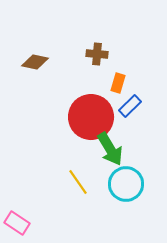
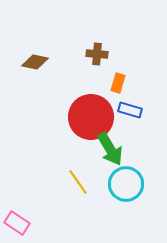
blue rectangle: moved 4 px down; rotated 60 degrees clockwise
